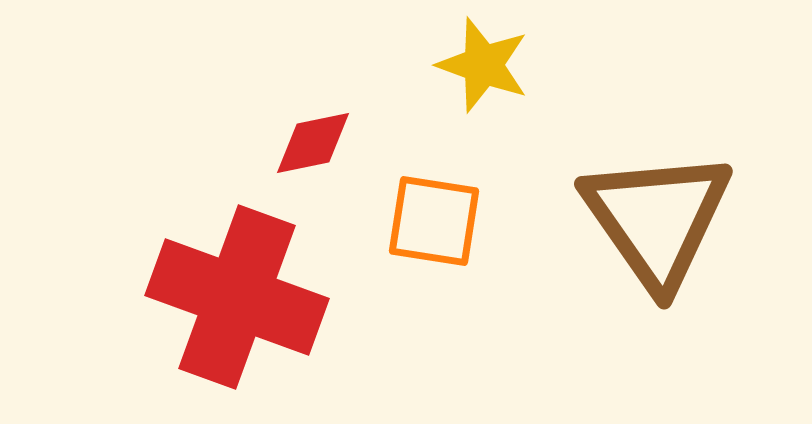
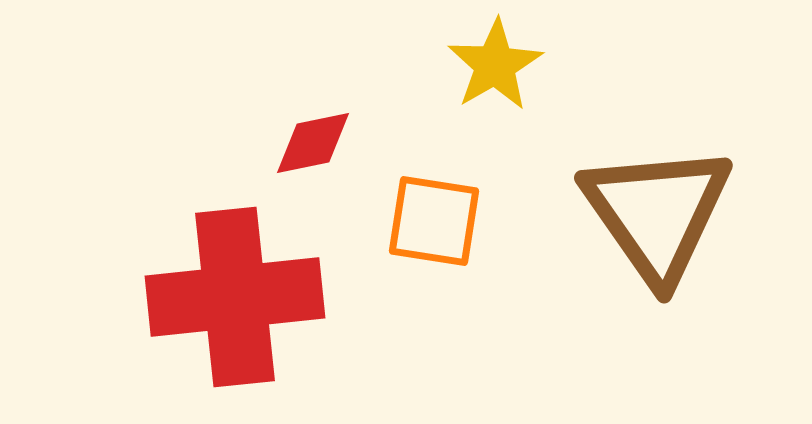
yellow star: moved 12 px right; rotated 22 degrees clockwise
brown triangle: moved 6 px up
red cross: moved 2 px left; rotated 26 degrees counterclockwise
